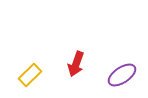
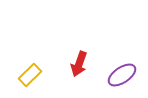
red arrow: moved 3 px right
